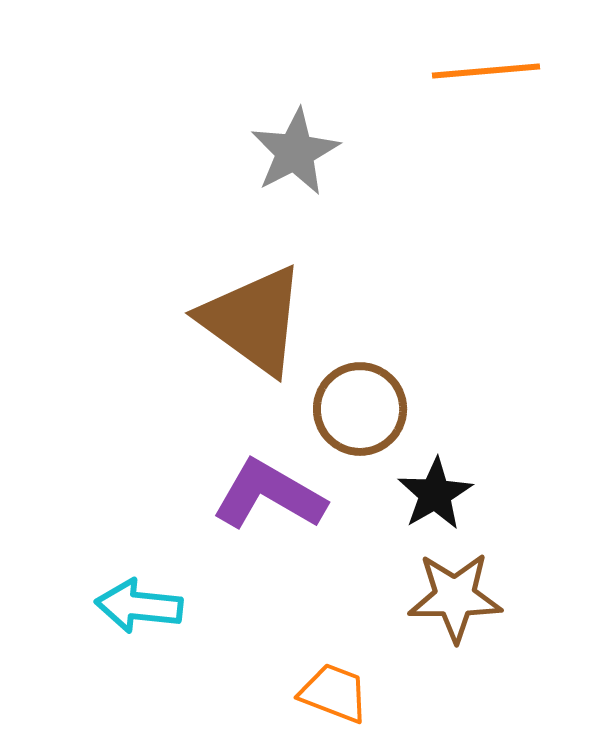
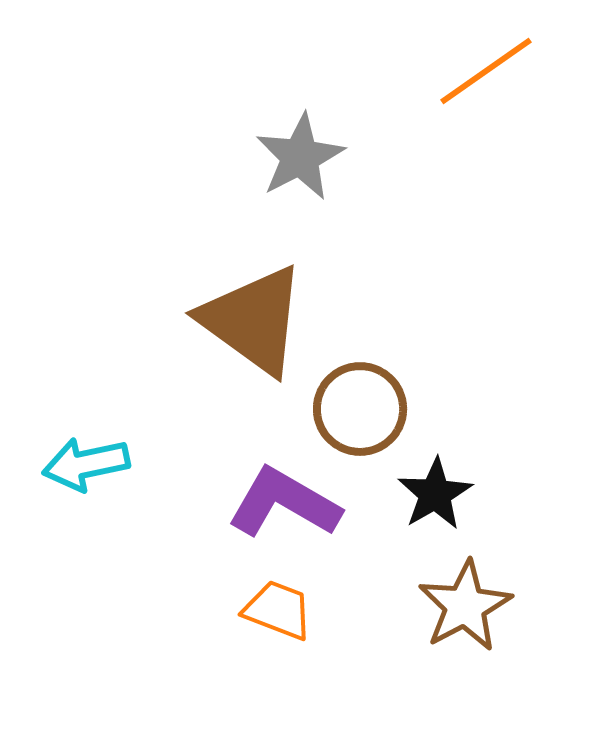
orange line: rotated 30 degrees counterclockwise
gray star: moved 5 px right, 5 px down
purple L-shape: moved 15 px right, 8 px down
brown star: moved 10 px right, 9 px down; rotated 28 degrees counterclockwise
cyan arrow: moved 53 px left, 142 px up; rotated 18 degrees counterclockwise
orange trapezoid: moved 56 px left, 83 px up
